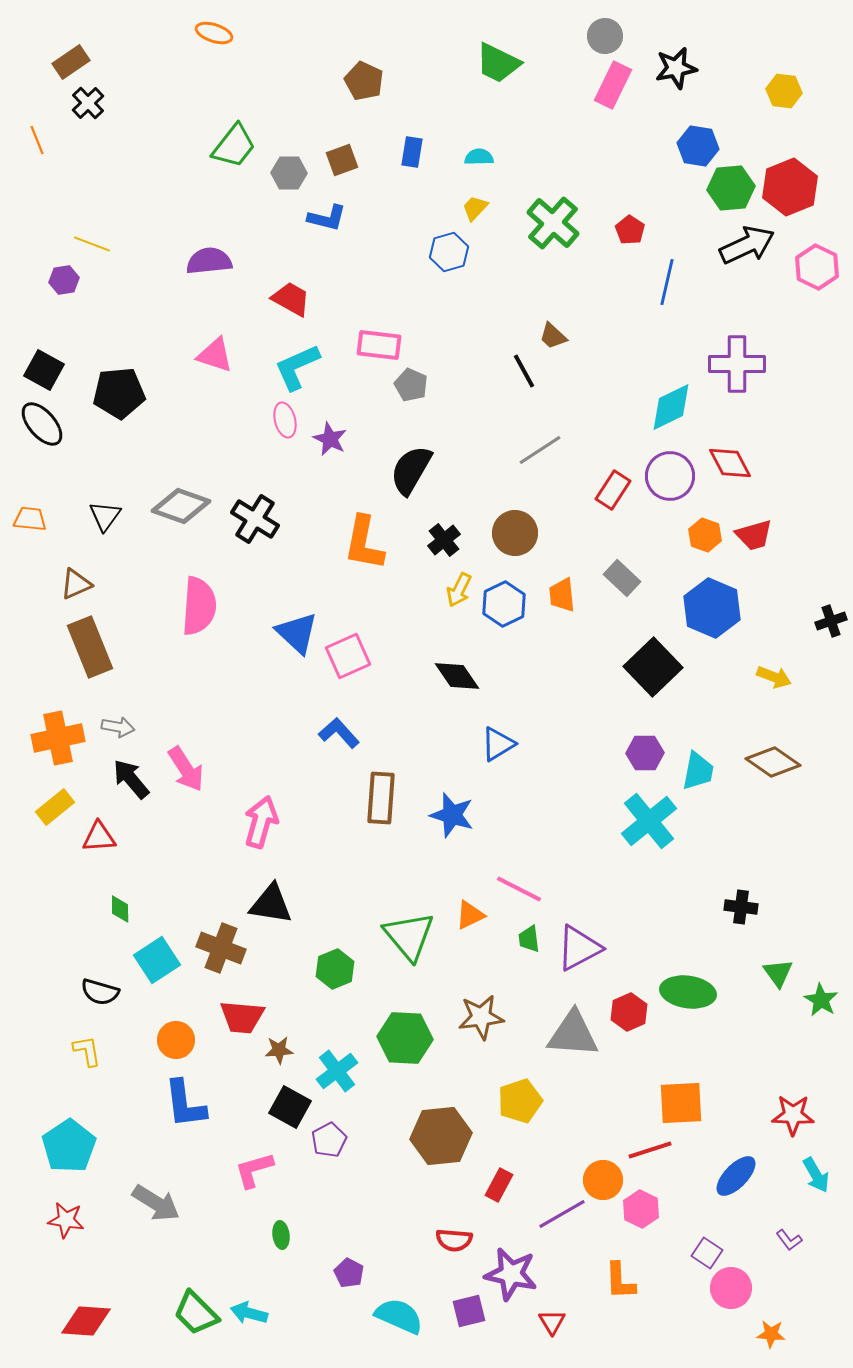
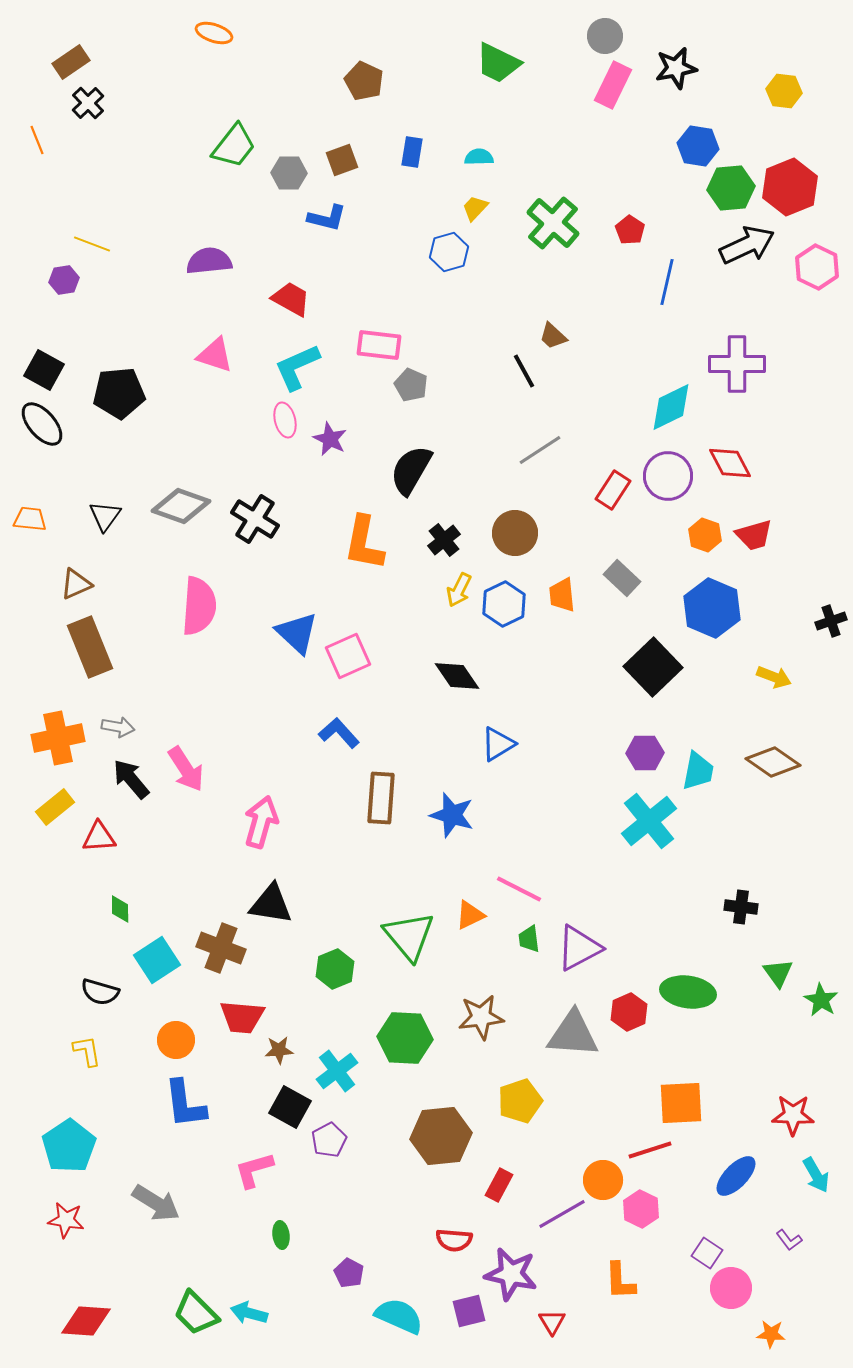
purple circle at (670, 476): moved 2 px left
